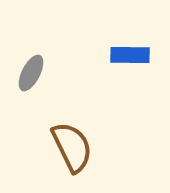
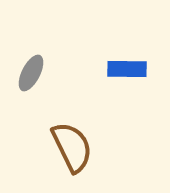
blue rectangle: moved 3 px left, 14 px down
